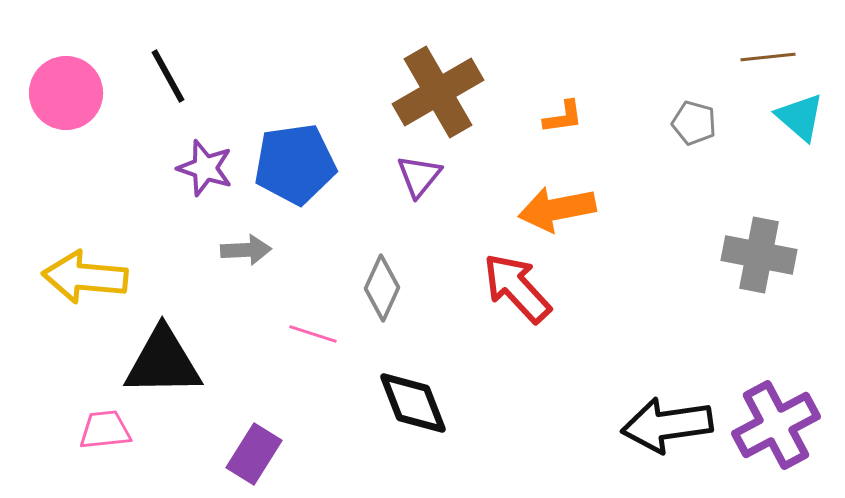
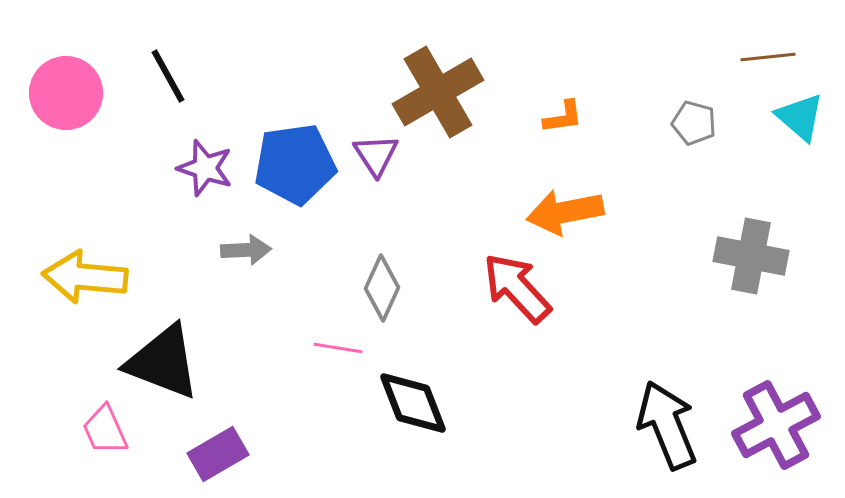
purple triangle: moved 43 px left, 21 px up; rotated 12 degrees counterclockwise
orange arrow: moved 8 px right, 3 px down
gray cross: moved 8 px left, 1 px down
pink line: moved 25 px right, 14 px down; rotated 9 degrees counterclockwise
black triangle: rotated 22 degrees clockwise
black arrow: rotated 76 degrees clockwise
pink trapezoid: rotated 108 degrees counterclockwise
purple rectangle: moved 36 px left; rotated 28 degrees clockwise
